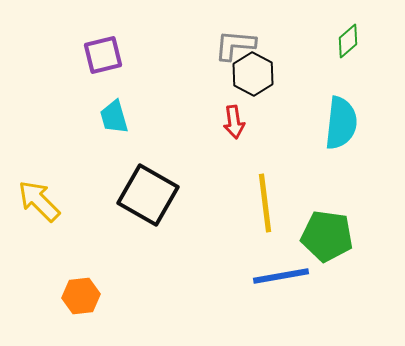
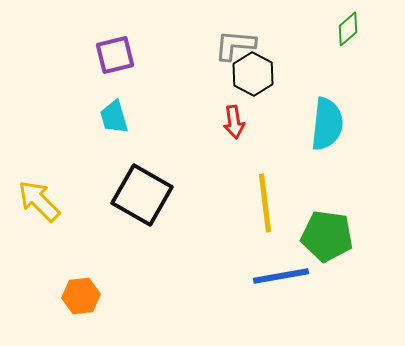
green diamond: moved 12 px up
purple square: moved 12 px right
cyan semicircle: moved 14 px left, 1 px down
black square: moved 6 px left
